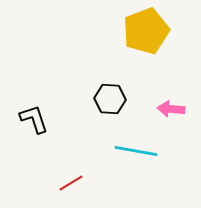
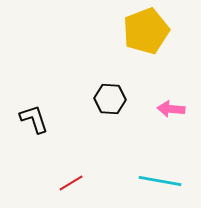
cyan line: moved 24 px right, 30 px down
